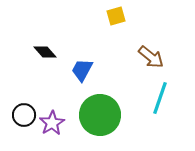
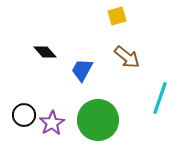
yellow square: moved 1 px right
brown arrow: moved 24 px left
green circle: moved 2 px left, 5 px down
